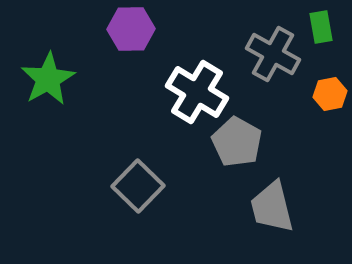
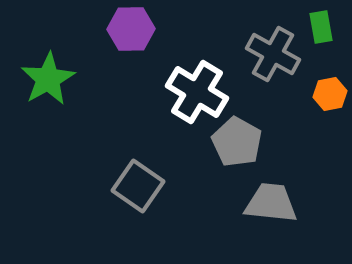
gray square: rotated 9 degrees counterclockwise
gray trapezoid: moved 1 px left, 4 px up; rotated 110 degrees clockwise
